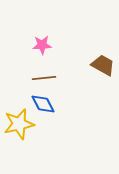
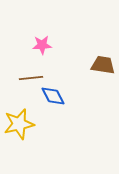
brown trapezoid: rotated 20 degrees counterclockwise
brown line: moved 13 px left
blue diamond: moved 10 px right, 8 px up
